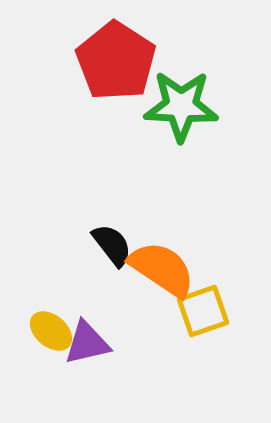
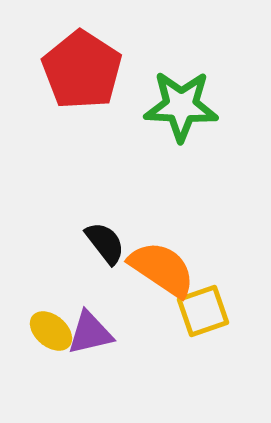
red pentagon: moved 34 px left, 9 px down
black semicircle: moved 7 px left, 2 px up
purple triangle: moved 3 px right, 10 px up
